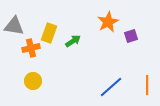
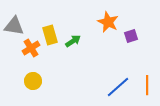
orange star: rotated 20 degrees counterclockwise
yellow rectangle: moved 1 px right, 2 px down; rotated 36 degrees counterclockwise
orange cross: rotated 18 degrees counterclockwise
blue line: moved 7 px right
